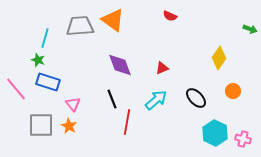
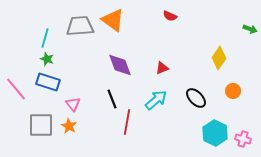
green star: moved 9 px right, 1 px up
